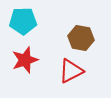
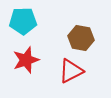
red star: moved 1 px right
